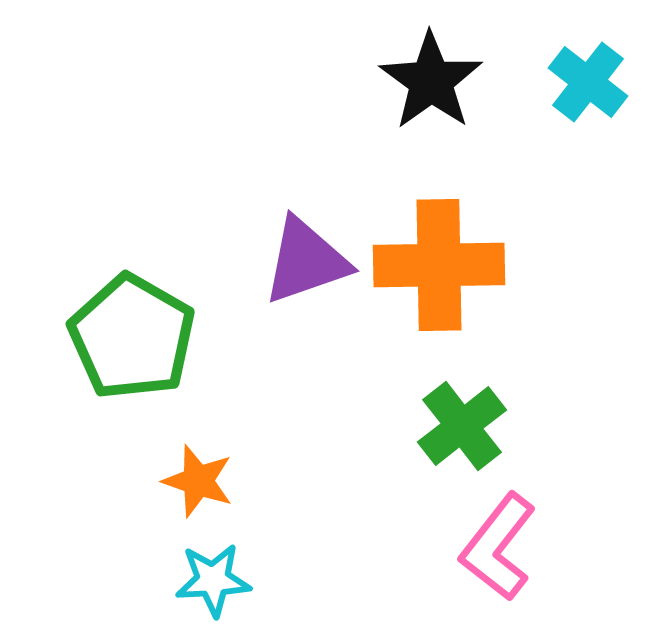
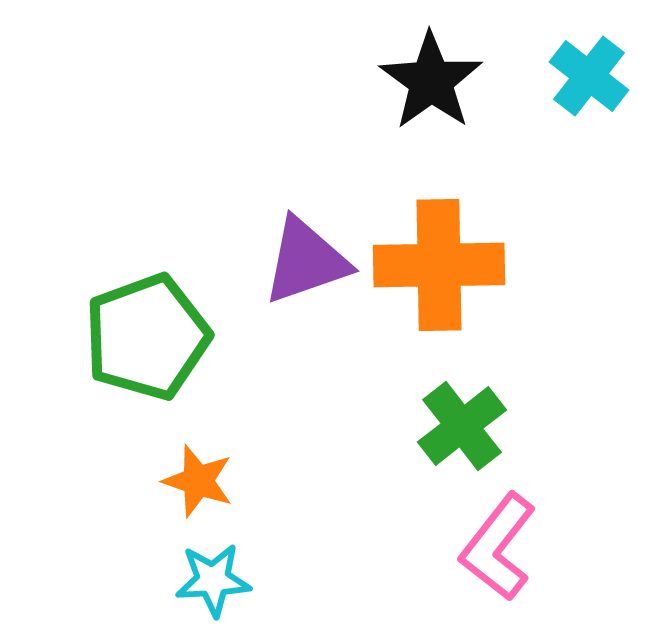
cyan cross: moved 1 px right, 6 px up
green pentagon: moved 15 px right; rotated 22 degrees clockwise
